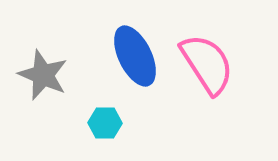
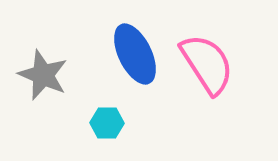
blue ellipse: moved 2 px up
cyan hexagon: moved 2 px right
